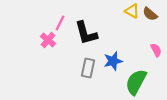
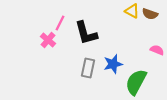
brown semicircle: rotated 21 degrees counterclockwise
pink semicircle: moved 1 px right; rotated 40 degrees counterclockwise
blue star: moved 3 px down
